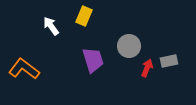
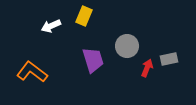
white arrow: rotated 78 degrees counterclockwise
gray circle: moved 2 px left
gray rectangle: moved 2 px up
orange L-shape: moved 8 px right, 3 px down
